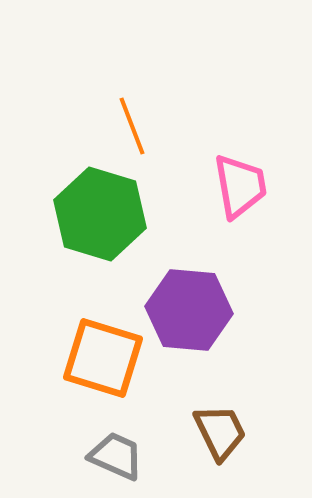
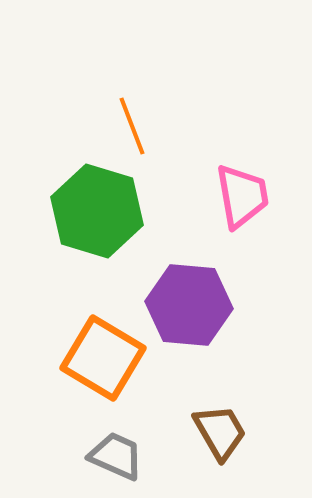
pink trapezoid: moved 2 px right, 10 px down
green hexagon: moved 3 px left, 3 px up
purple hexagon: moved 5 px up
orange square: rotated 14 degrees clockwise
brown trapezoid: rotated 4 degrees counterclockwise
